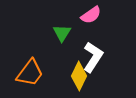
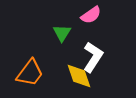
yellow diamond: rotated 44 degrees counterclockwise
